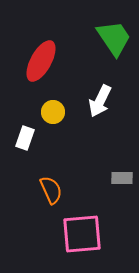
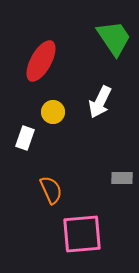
white arrow: moved 1 px down
